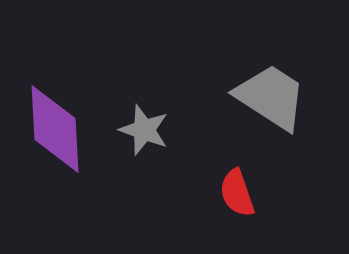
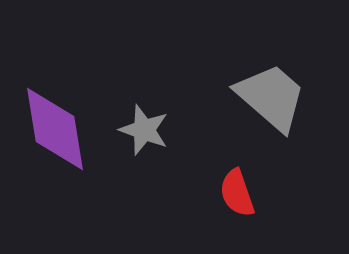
gray trapezoid: rotated 8 degrees clockwise
purple diamond: rotated 6 degrees counterclockwise
